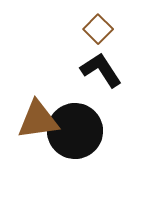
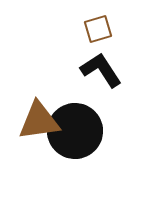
brown square: rotated 28 degrees clockwise
brown triangle: moved 1 px right, 1 px down
